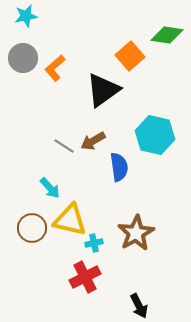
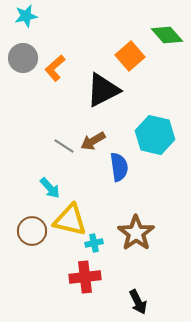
green diamond: rotated 40 degrees clockwise
black triangle: rotated 9 degrees clockwise
brown circle: moved 3 px down
brown star: rotated 6 degrees counterclockwise
red cross: rotated 20 degrees clockwise
black arrow: moved 1 px left, 4 px up
